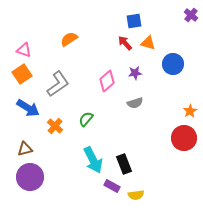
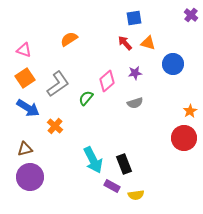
blue square: moved 3 px up
orange square: moved 3 px right, 4 px down
green semicircle: moved 21 px up
